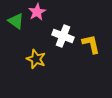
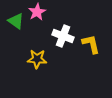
yellow star: moved 1 px right; rotated 18 degrees counterclockwise
